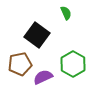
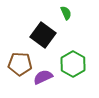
black square: moved 6 px right
brown pentagon: rotated 15 degrees clockwise
